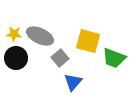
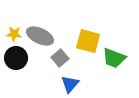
blue triangle: moved 3 px left, 2 px down
